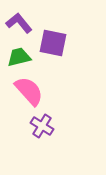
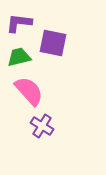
purple L-shape: rotated 44 degrees counterclockwise
